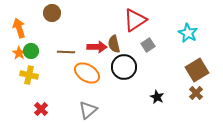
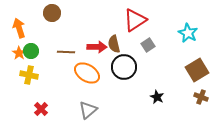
brown cross: moved 5 px right, 4 px down; rotated 24 degrees counterclockwise
